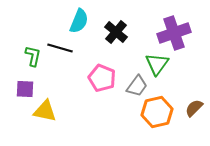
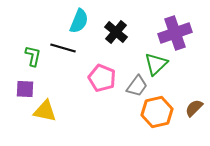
purple cross: moved 1 px right
black line: moved 3 px right
green triangle: moved 1 px left; rotated 10 degrees clockwise
